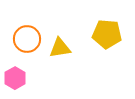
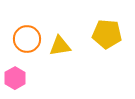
yellow triangle: moved 2 px up
